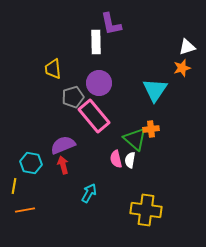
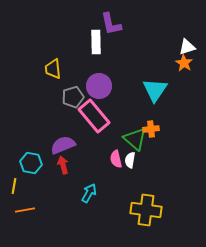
orange star: moved 2 px right, 5 px up; rotated 24 degrees counterclockwise
purple circle: moved 3 px down
